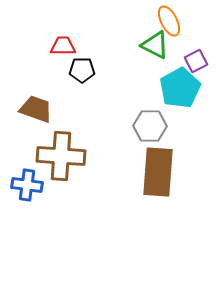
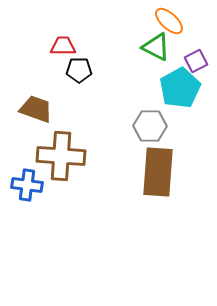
orange ellipse: rotated 20 degrees counterclockwise
green triangle: moved 1 px right, 2 px down
black pentagon: moved 3 px left
